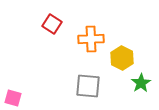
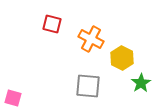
red square: rotated 18 degrees counterclockwise
orange cross: rotated 30 degrees clockwise
